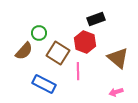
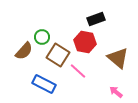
green circle: moved 3 px right, 4 px down
red hexagon: rotated 10 degrees counterclockwise
brown square: moved 2 px down
pink line: rotated 48 degrees counterclockwise
pink arrow: rotated 56 degrees clockwise
